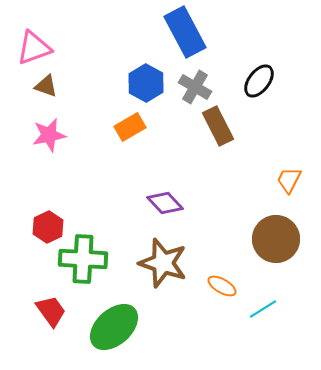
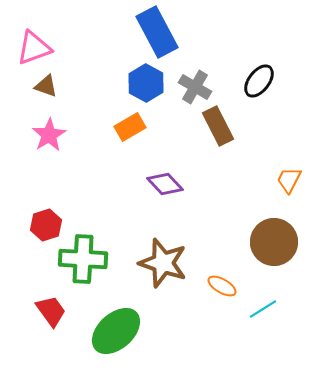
blue rectangle: moved 28 px left
pink star: rotated 20 degrees counterclockwise
purple diamond: moved 19 px up
red hexagon: moved 2 px left, 2 px up; rotated 8 degrees clockwise
brown circle: moved 2 px left, 3 px down
green ellipse: moved 2 px right, 4 px down
